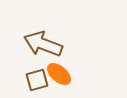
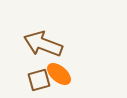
brown square: moved 2 px right
